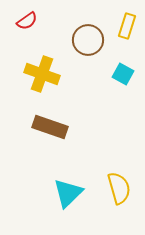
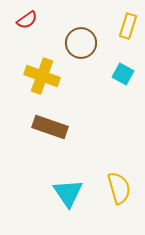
red semicircle: moved 1 px up
yellow rectangle: moved 1 px right
brown circle: moved 7 px left, 3 px down
yellow cross: moved 2 px down
cyan triangle: rotated 20 degrees counterclockwise
